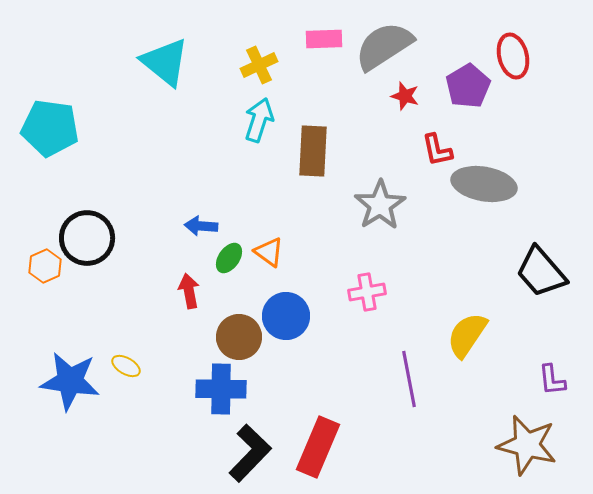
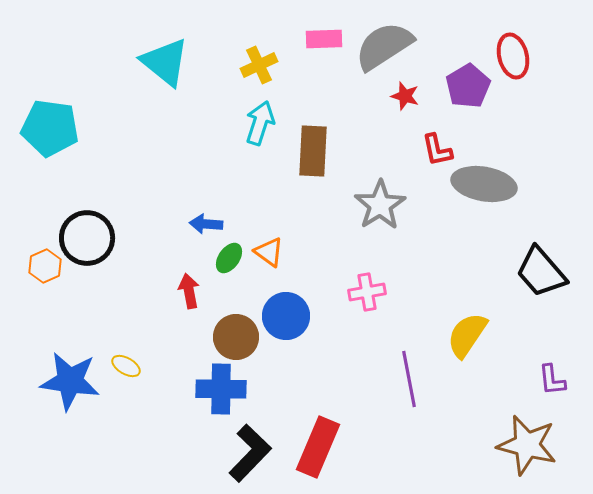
cyan arrow: moved 1 px right, 3 px down
blue arrow: moved 5 px right, 2 px up
brown circle: moved 3 px left
